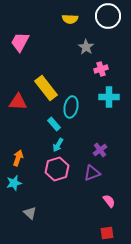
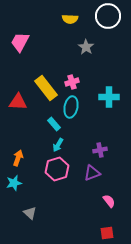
pink cross: moved 29 px left, 13 px down
purple cross: rotated 24 degrees clockwise
